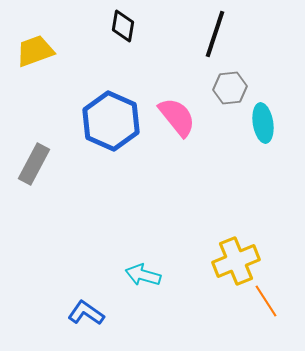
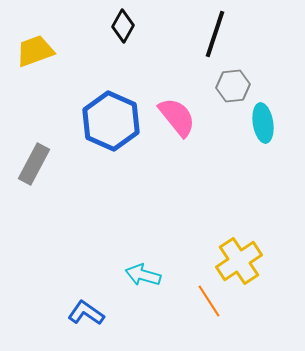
black diamond: rotated 20 degrees clockwise
gray hexagon: moved 3 px right, 2 px up
yellow cross: moved 3 px right; rotated 12 degrees counterclockwise
orange line: moved 57 px left
